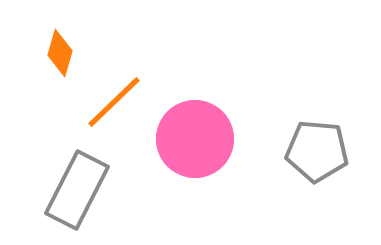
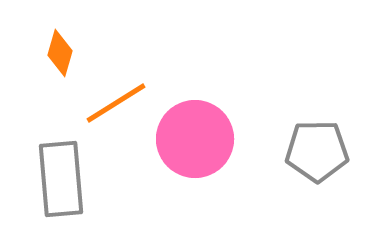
orange line: moved 2 px right, 1 px down; rotated 12 degrees clockwise
gray pentagon: rotated 6 degrees counterclockwise
gray rectangle: moved 16 px left, 11 px up; rotated 32 degrees counterclockwise
